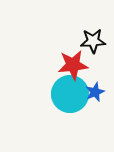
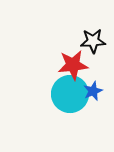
blue star: moved 2 px left, 1 px up
